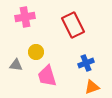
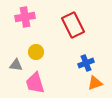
pink trapezoid: moved 12 px left, 7 px down
orange triangle: moved 3 px right, 4 px up
